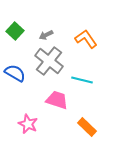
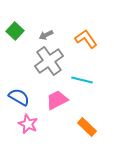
gray cross: rotated 16 degrees clockwise
blue semicircle: moved 4 px right, 24 px down
pink trapezoid: rotated 45 degrees counterclockwise
